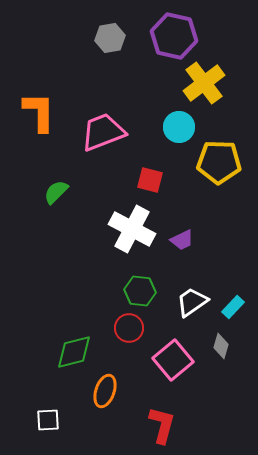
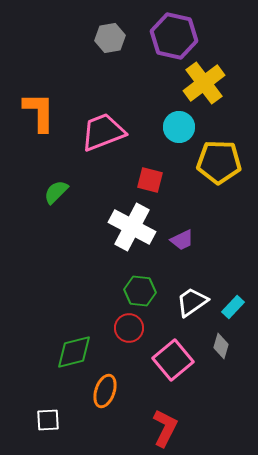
white cross: moved 2 px up
red L-shape: moved 3 px right, 3 px down; rotated 12 degrees clockwise
